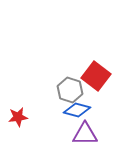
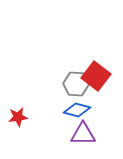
gray hexagon: moved 6 px right, 6 px up; rotated 15 degrees counterclockwise
purple triangle: moved 2 px left
